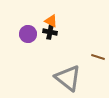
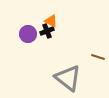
black cross: moved 3 px left, 1 px up; rotated 32 degrees counterclockwise
